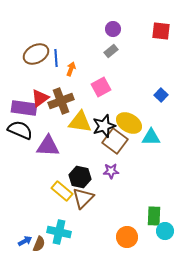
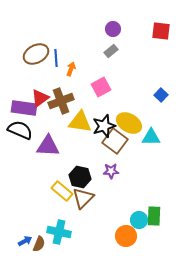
cyan circle: moved 26 px left, 11 px up
orange circle: moved 1 px left, 1 px up
